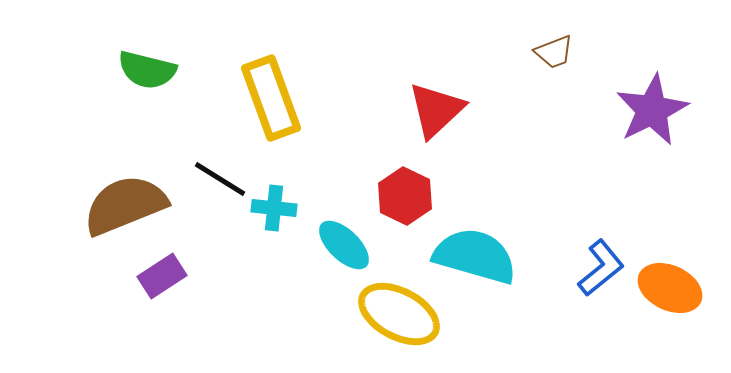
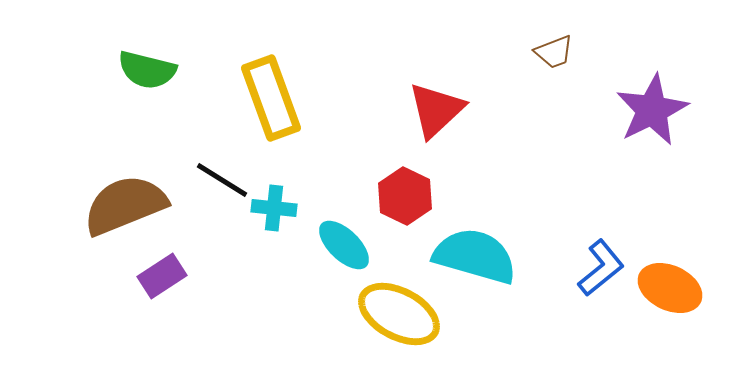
black line: moved 2 px right, 1 px down
